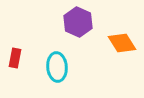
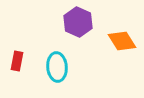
orange diamond: moved 2 px up
red rectangle: moved 2 px right, 3 px down
